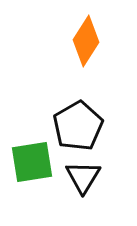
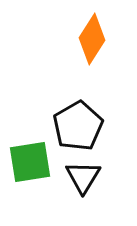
orange diamond: moved 6 px right, 2 px up
green square: moved 2 px left
